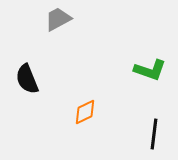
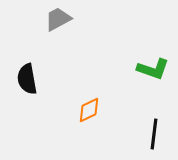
green L-shape: moved 3 px right, 1 px up
black semicircle: rotated 12 degrees clockwise
orange diamond: moved 4 px right, 2 px up
